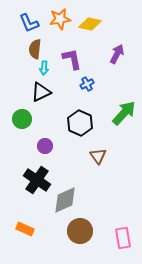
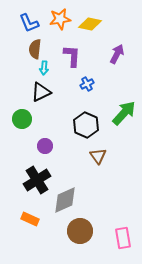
purple L-shape: moved 3 px up; rotated 15 degrees clockwise
black hexagon: moved 6 px right, 2 px down
black cross: rotated 24 degrees clockwise
orange rectangle: moved 5 px right, 10 px up
